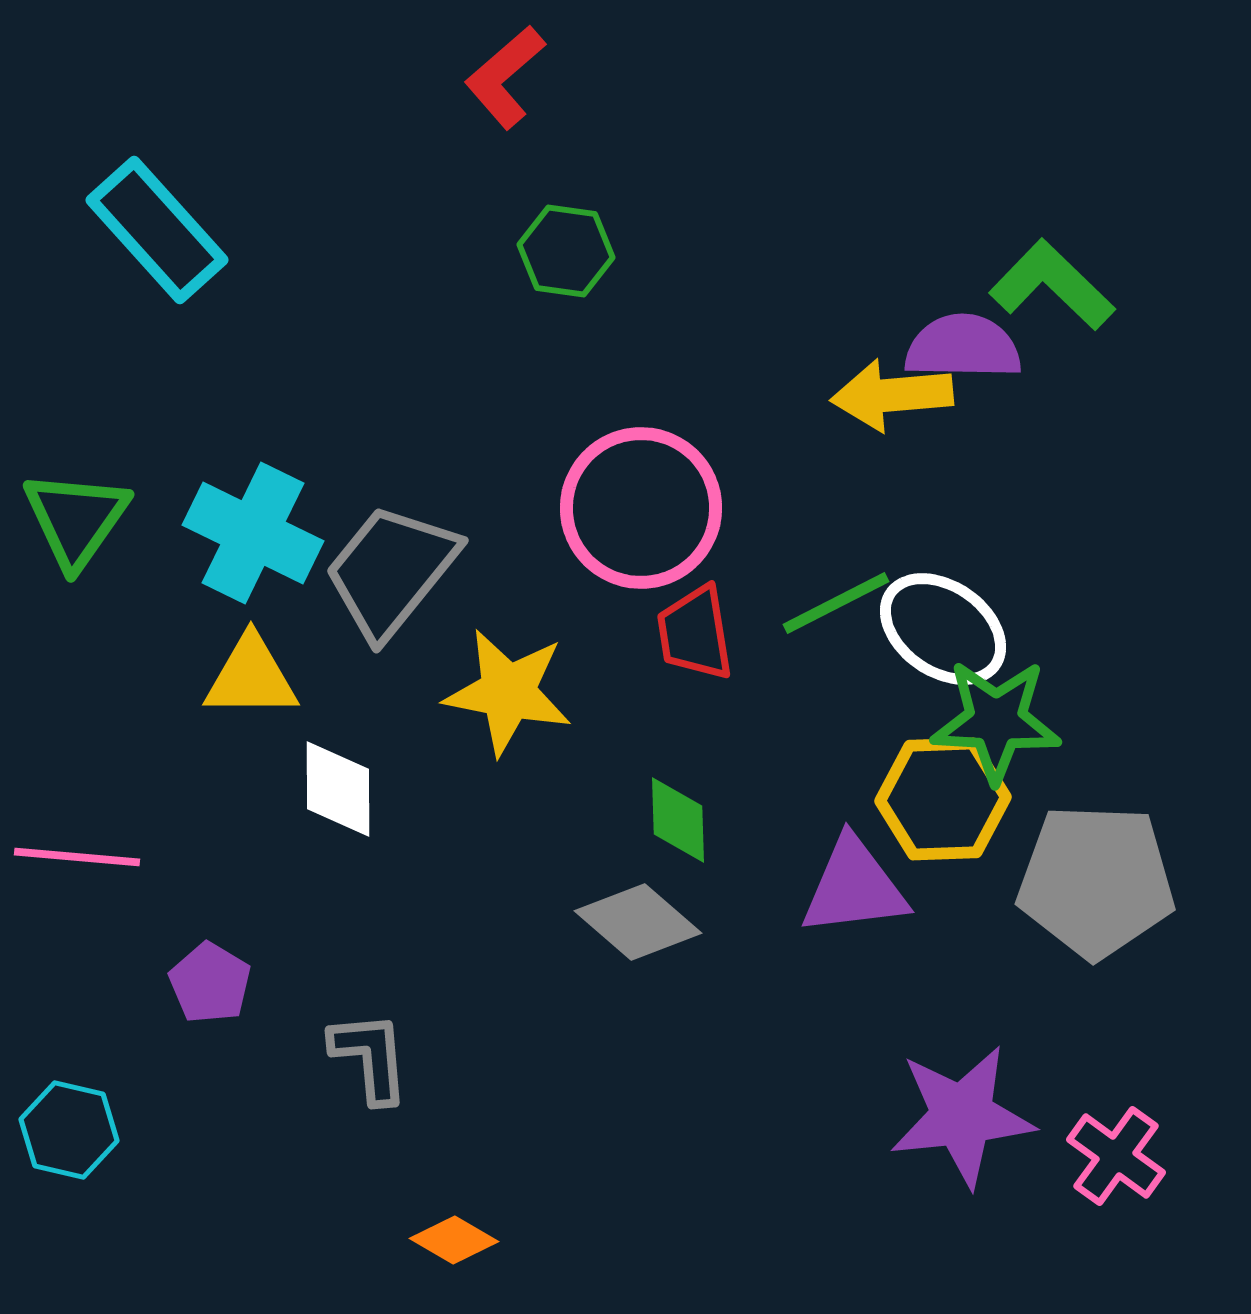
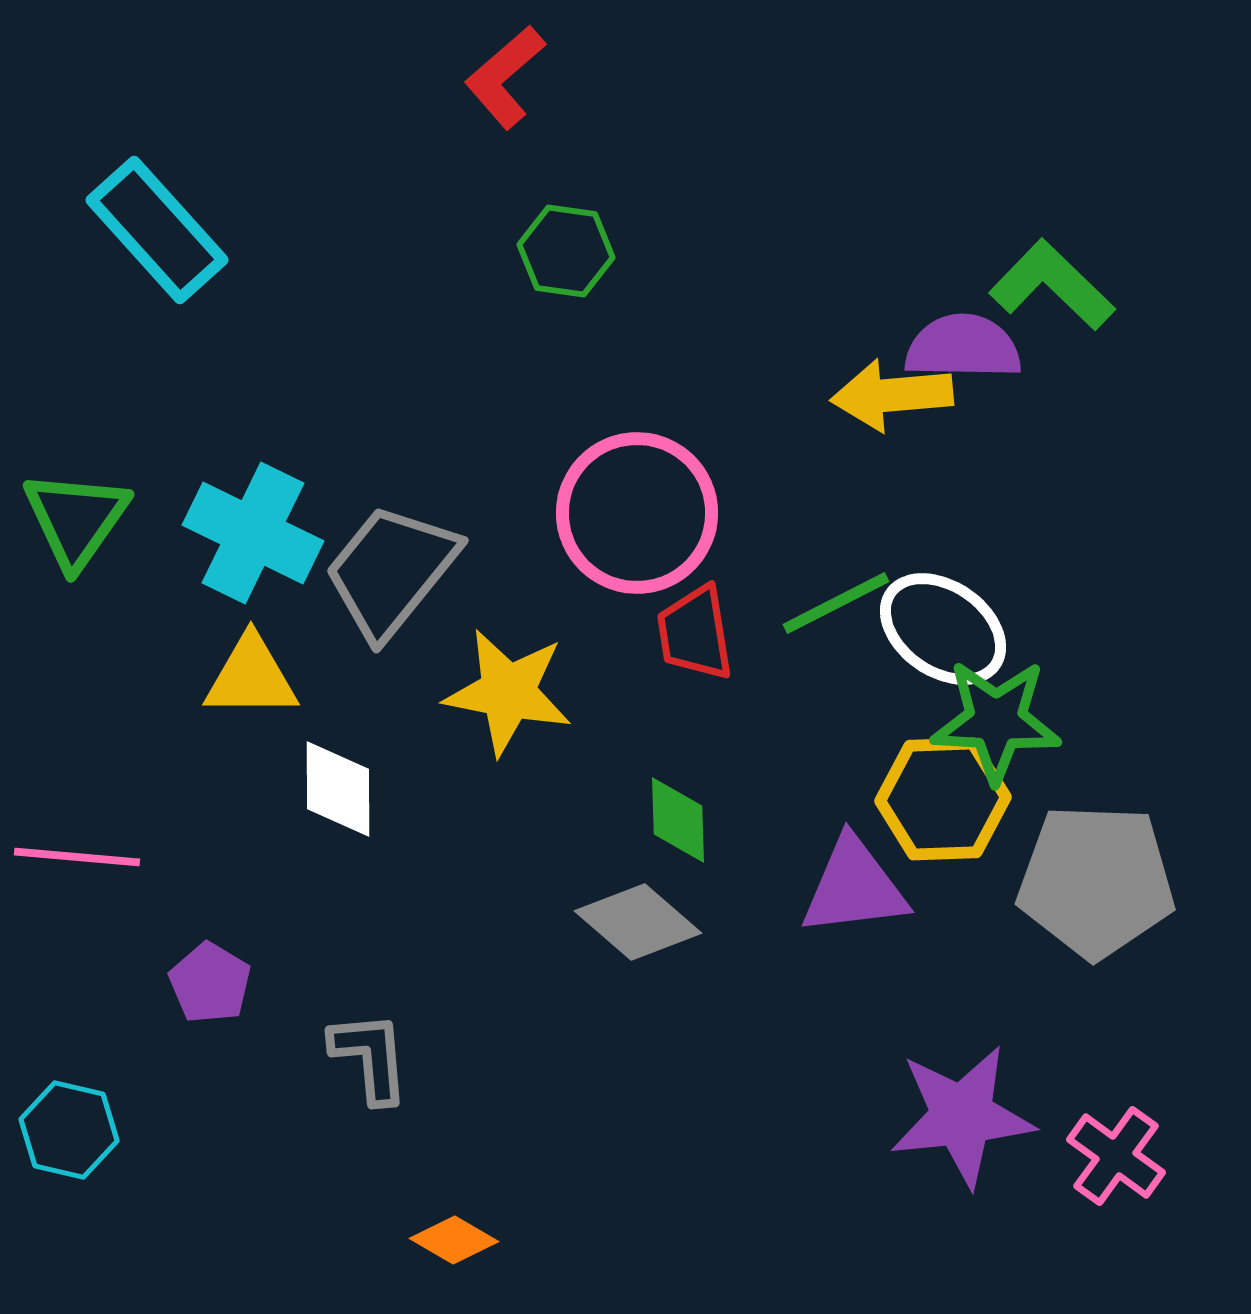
pink circle: moved 4 px left, 5 px down
